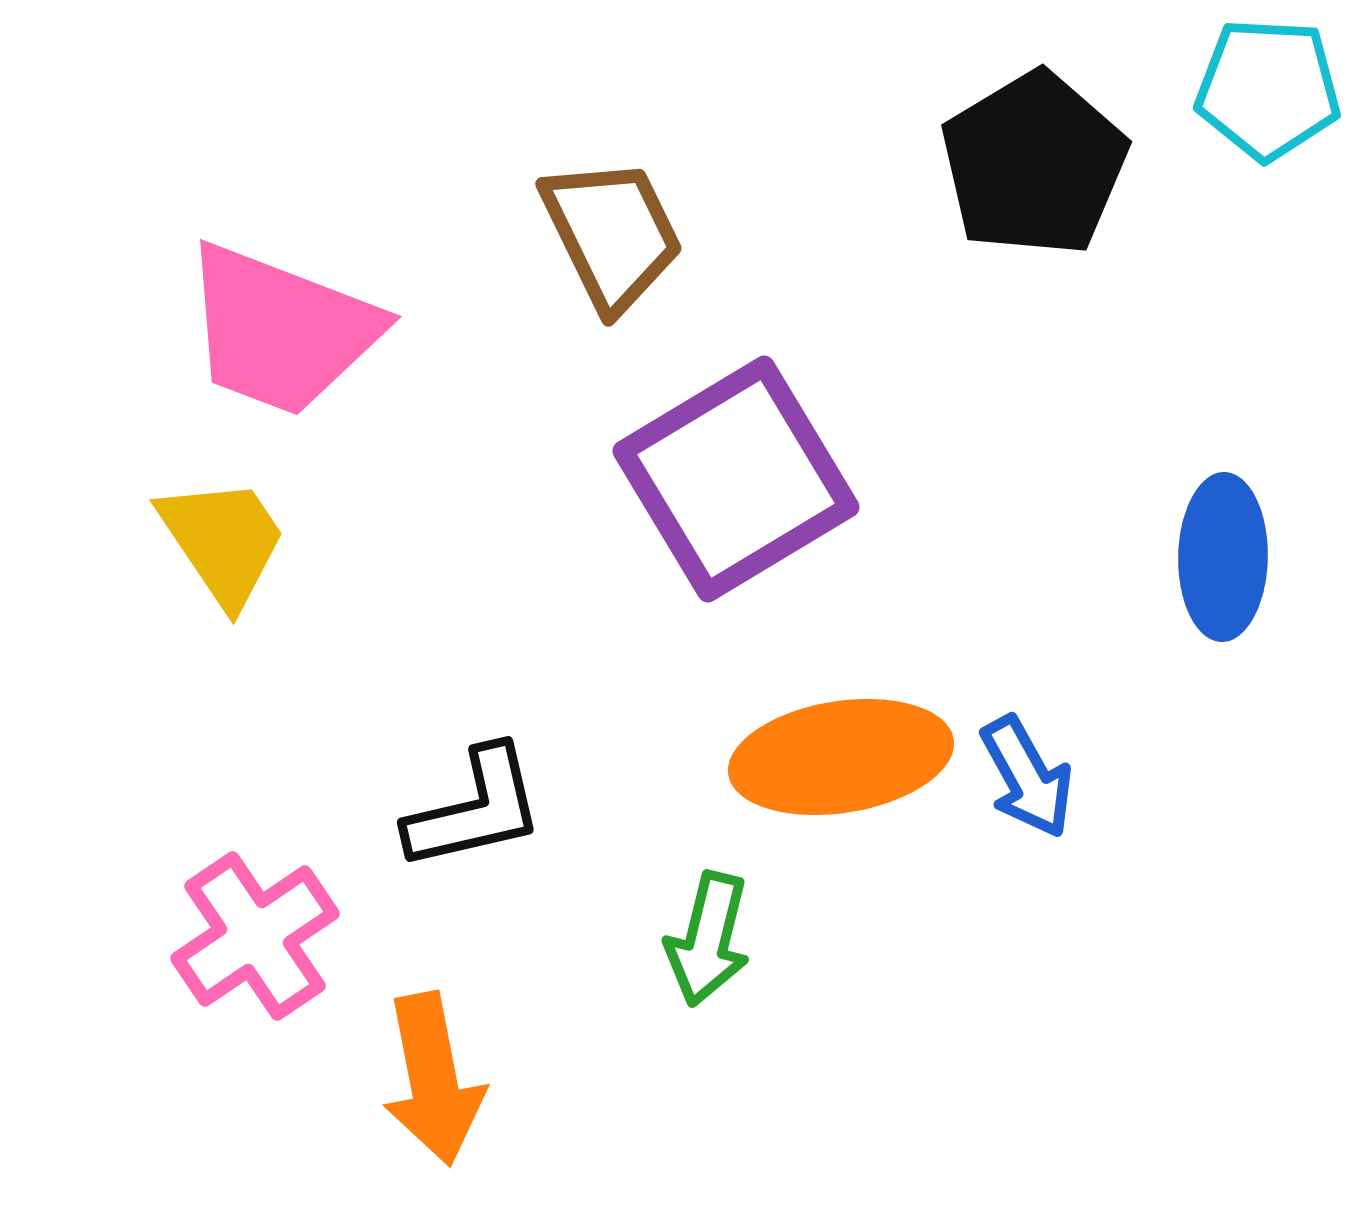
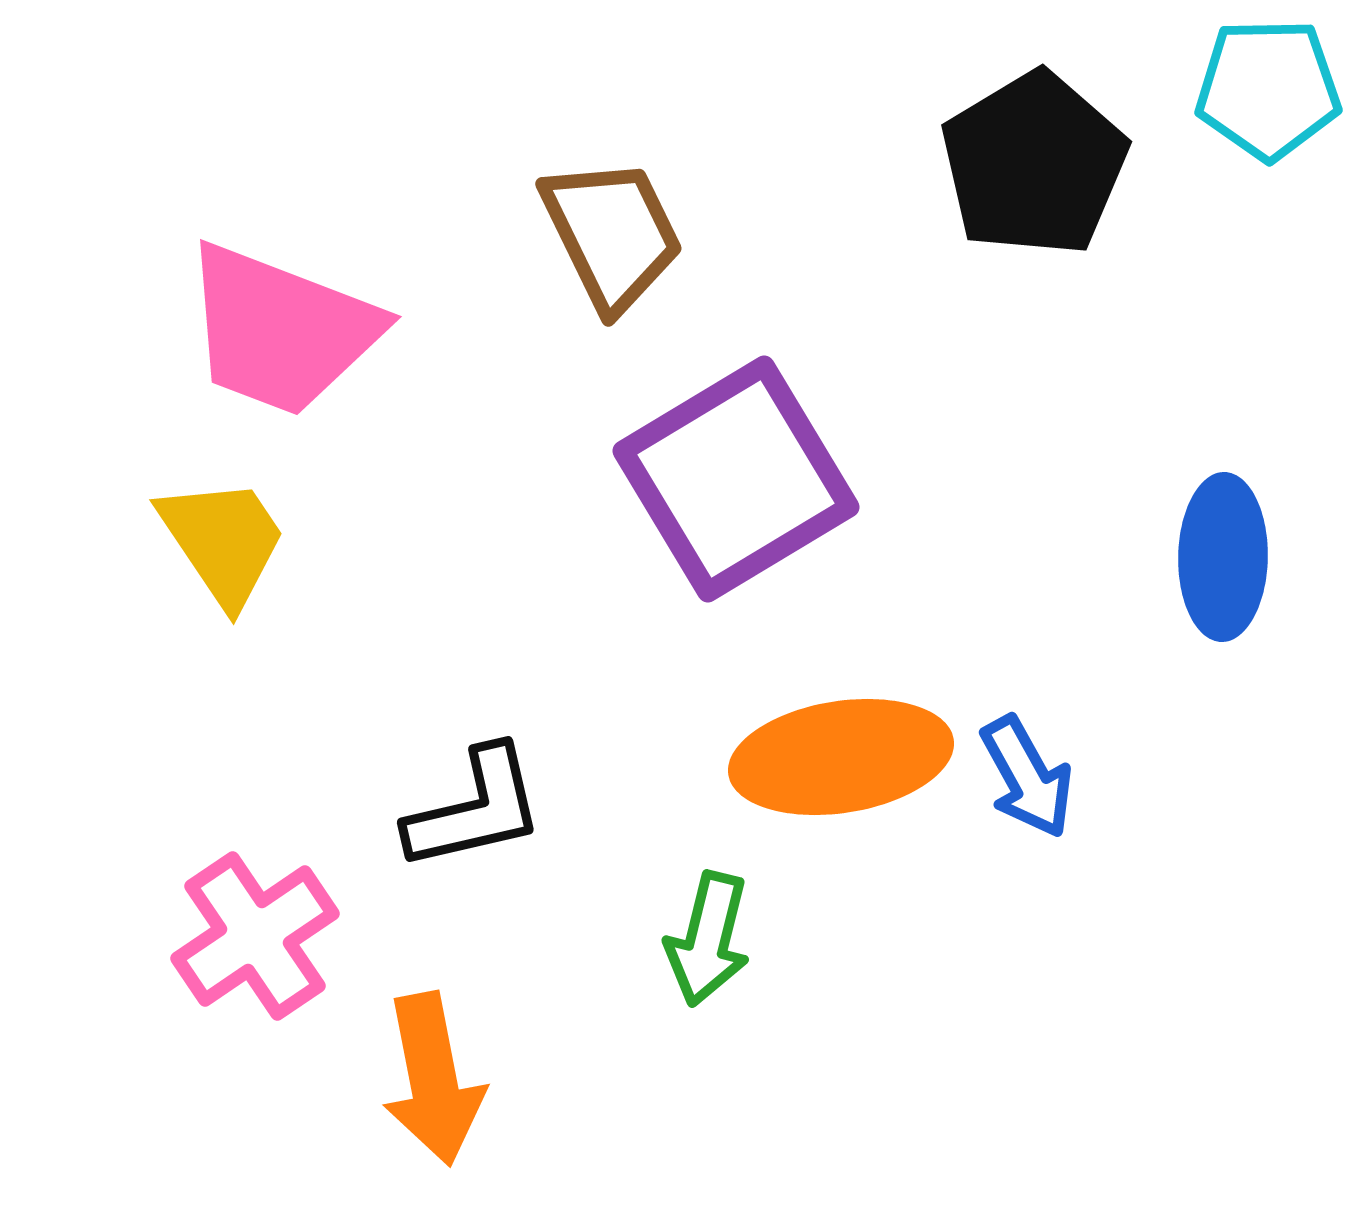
cyan pentagon: rotated 4 degrees counterclockwise
